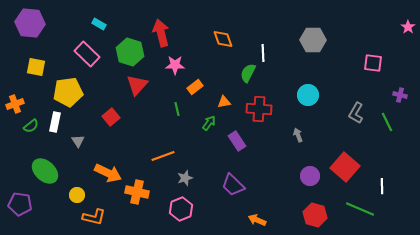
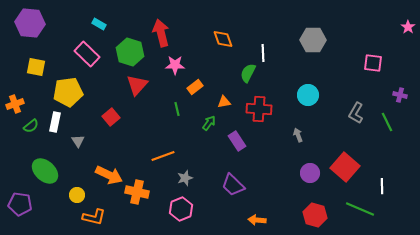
orange arrow at (108, 173): moved 1 px right, 2 px down
purple circle at (310, 176): moved 3 px up
orange arrow at (257, 220): rotated 18 degrees counterclockwise
